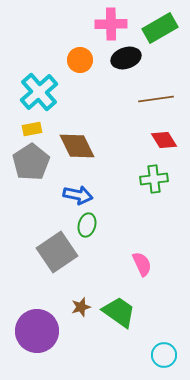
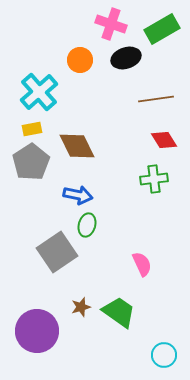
pink cross: rotated 20 degrees clockwise
green rectangle: moved 2 px right, 1 px down
